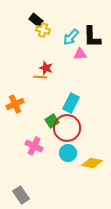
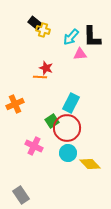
black rectangle: moved 1 px left, 3 px down
yellow diamond: moved 2 px left, 1 px down; rotated 35 degrees clockwise
